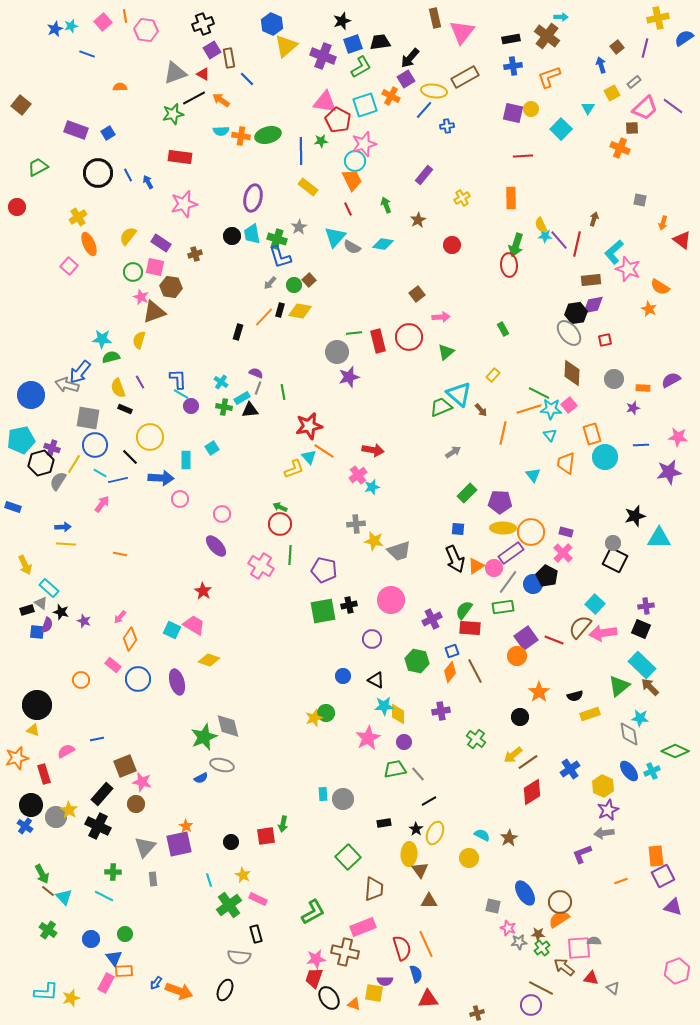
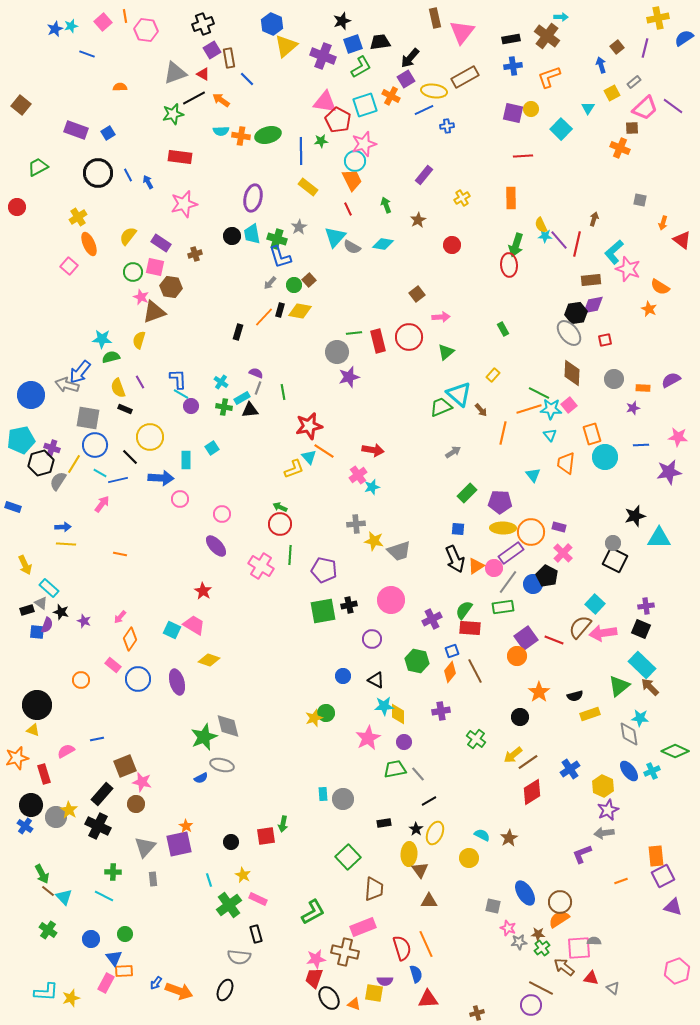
blue line at (424, 110): rotated 24 degrees clockwise
purple rectangle at (566, 532): moved 7 px left, 5 px up
